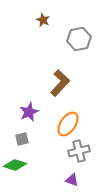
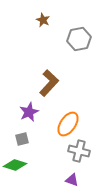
brown L-shape: moved 11 px left
gray cross: rotated 30 degrees clockwise
